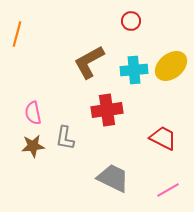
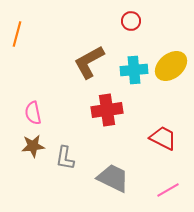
gray L-shape: moved 20 px down
